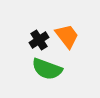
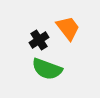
orange trapezoid: moved 1 px right, 8 px up
